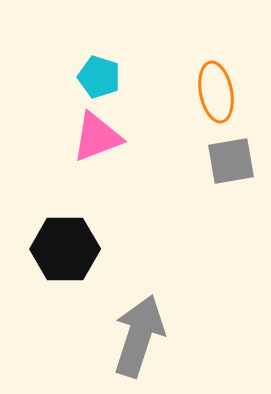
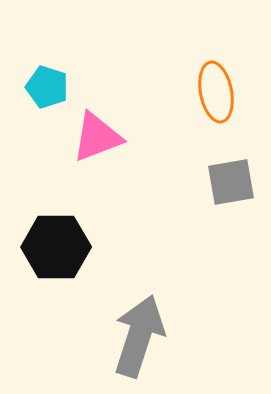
cyan pentagon: moved 52 px left, 10 px down
gray square: moved 21 px down
black hexagon: moved 9 px left, 2 px up
